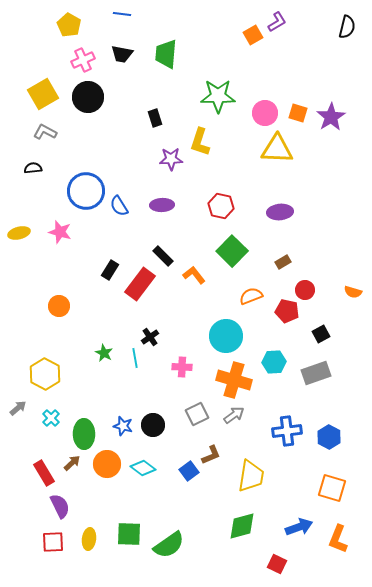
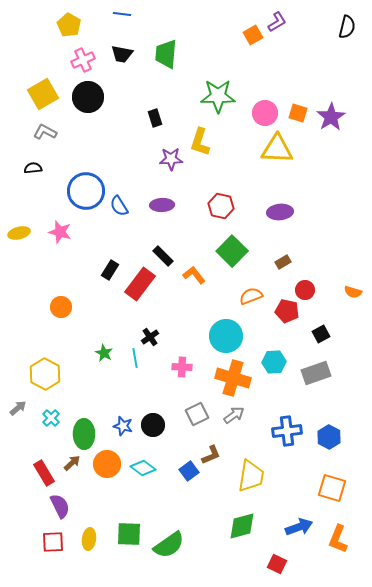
orange circle at (59, 306): moved 2 px right, 1 px down
orange cross at (234, 380): moved 1 px left, 2 px up
